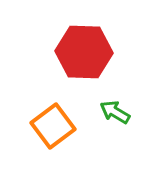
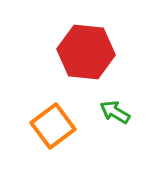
red hexagon: moved 2 px right; rotated 4 degrees clockwise
